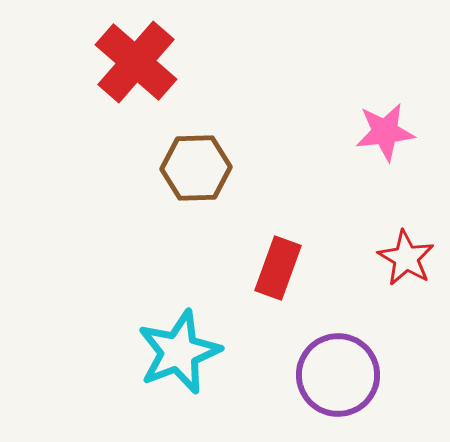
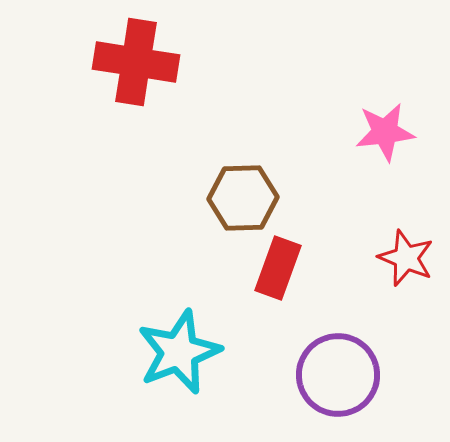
red cross: rotated 32 degrees counterclockwise
brown hexagon: moved 47 px right, 30 px down
red star: rotated 8 degrees counterclockwise
